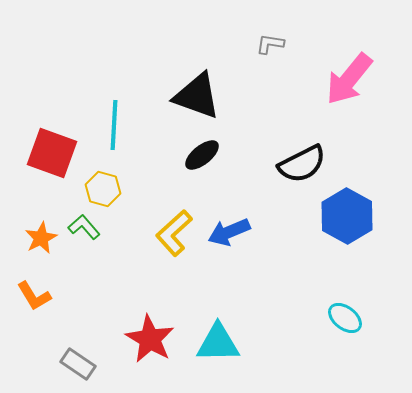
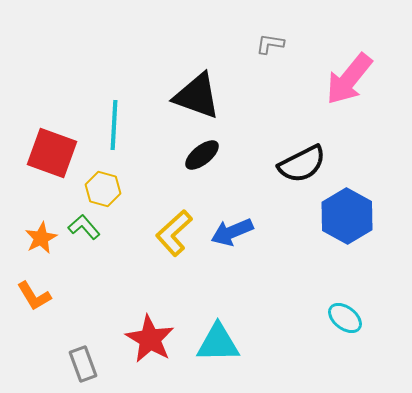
blue arrow: moved 3 px right
gray rectangle: moved 5 px right; rotated 36 degrees clockwise
